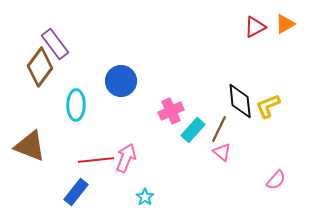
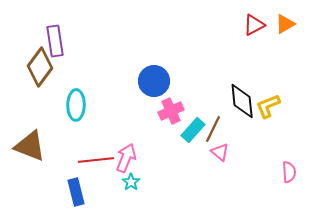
red triangle: moved 1 px left, 2 px up
purple rectangle: moved 3 px up; rotated 28 degrees clockwise
blue circle: moved 33 px right
black diamond: moved 2 px right
brown line: moved 6 px left
pink triangle: moved 2 px left
pink semicircle: moved 13 px right, 8 px up; rotated 45 degrees counterclockwise
blue rectangle: rotated 52 degrees counterclockwise
cyan star: moved 14 px left, 15 px up
